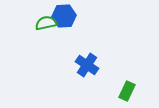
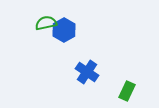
blue hexagon: moved 14 px down; rotated 25 degrees counterclockwise
blue cross: moved 7 px down
